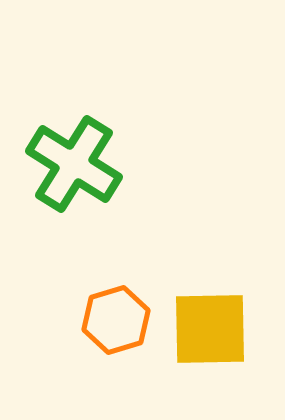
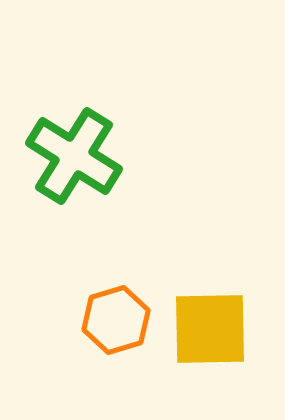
green cross: moved 8 px up
